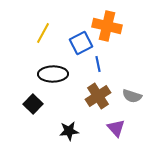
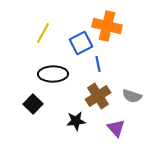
black star: moved 7 px right, 10 px up
